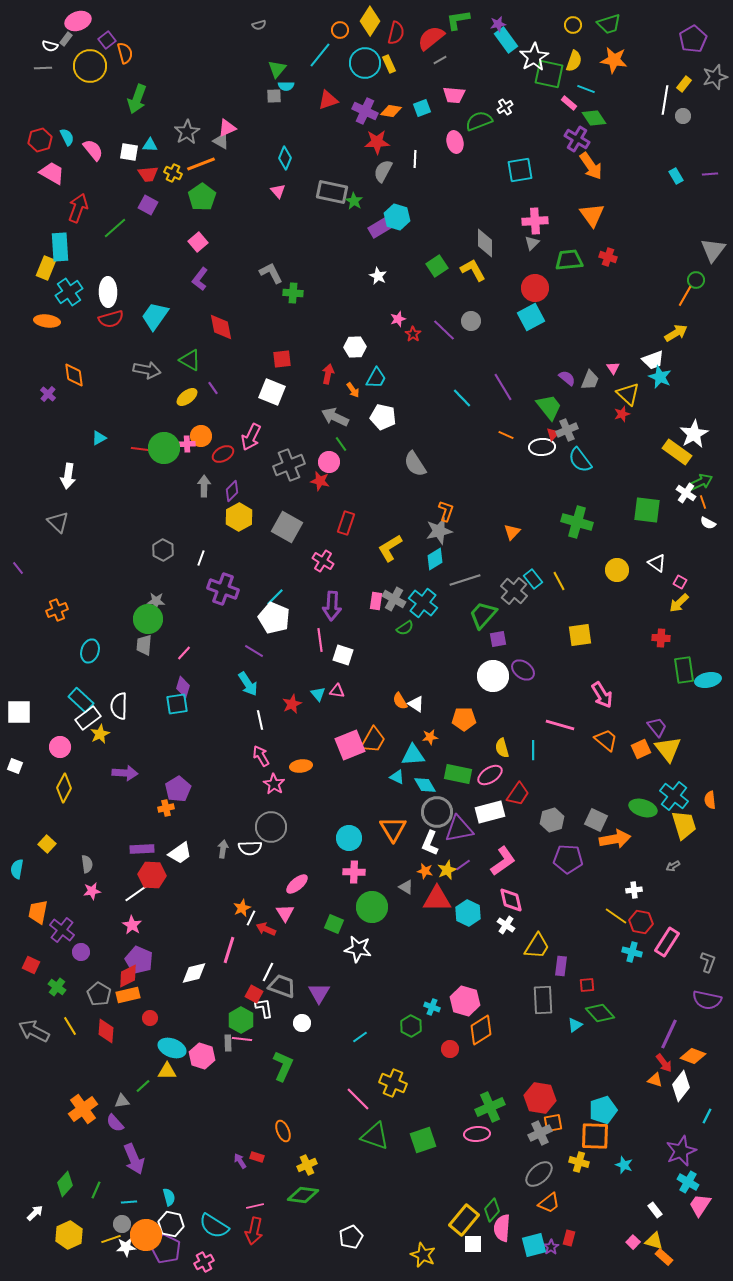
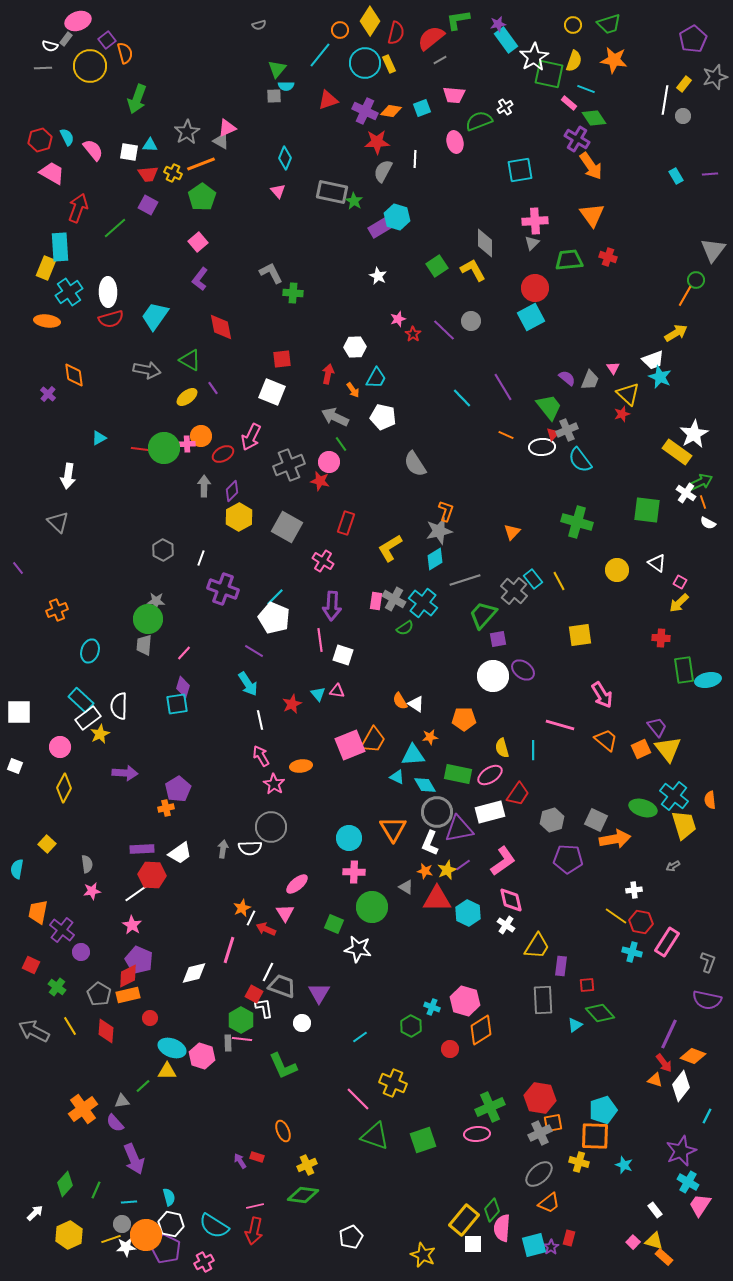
green L-shape at (283, 1066): rotated 132 degrees clockwise
